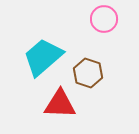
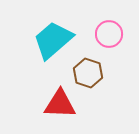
pink circle: moved 5 px right, 15 px down
cyan trapezoid: moved 10 px right, 17 px up
